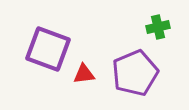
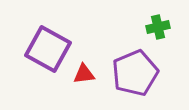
purple square: rotated 9 degrees clockwise
